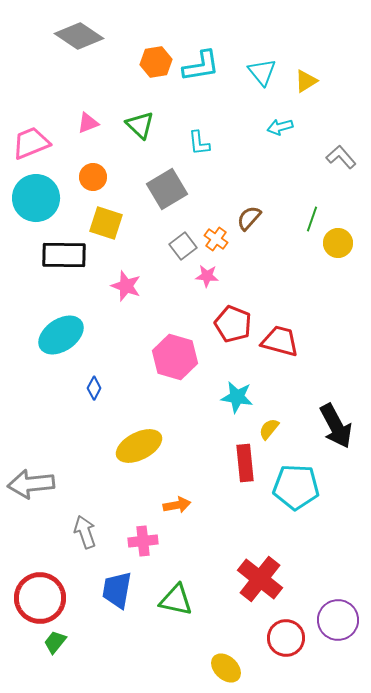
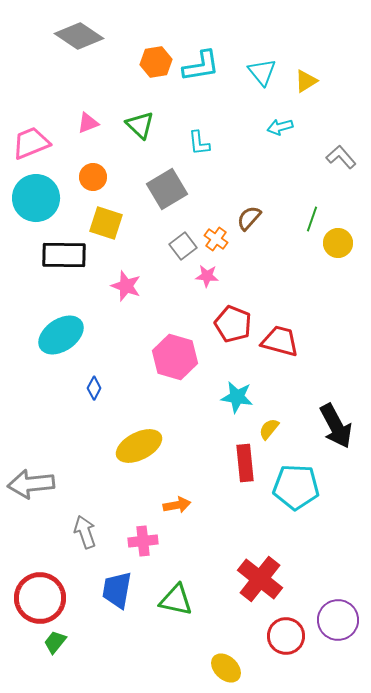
red circle at (286, 638): moved 2 px up
